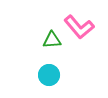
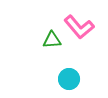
cyan circle: moved 20 px right, 4 px down
